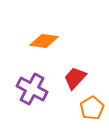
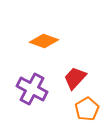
orange diamond: rotated 12 degrees clockwise
orange pentagon: moved 5 px left, 1 px down
